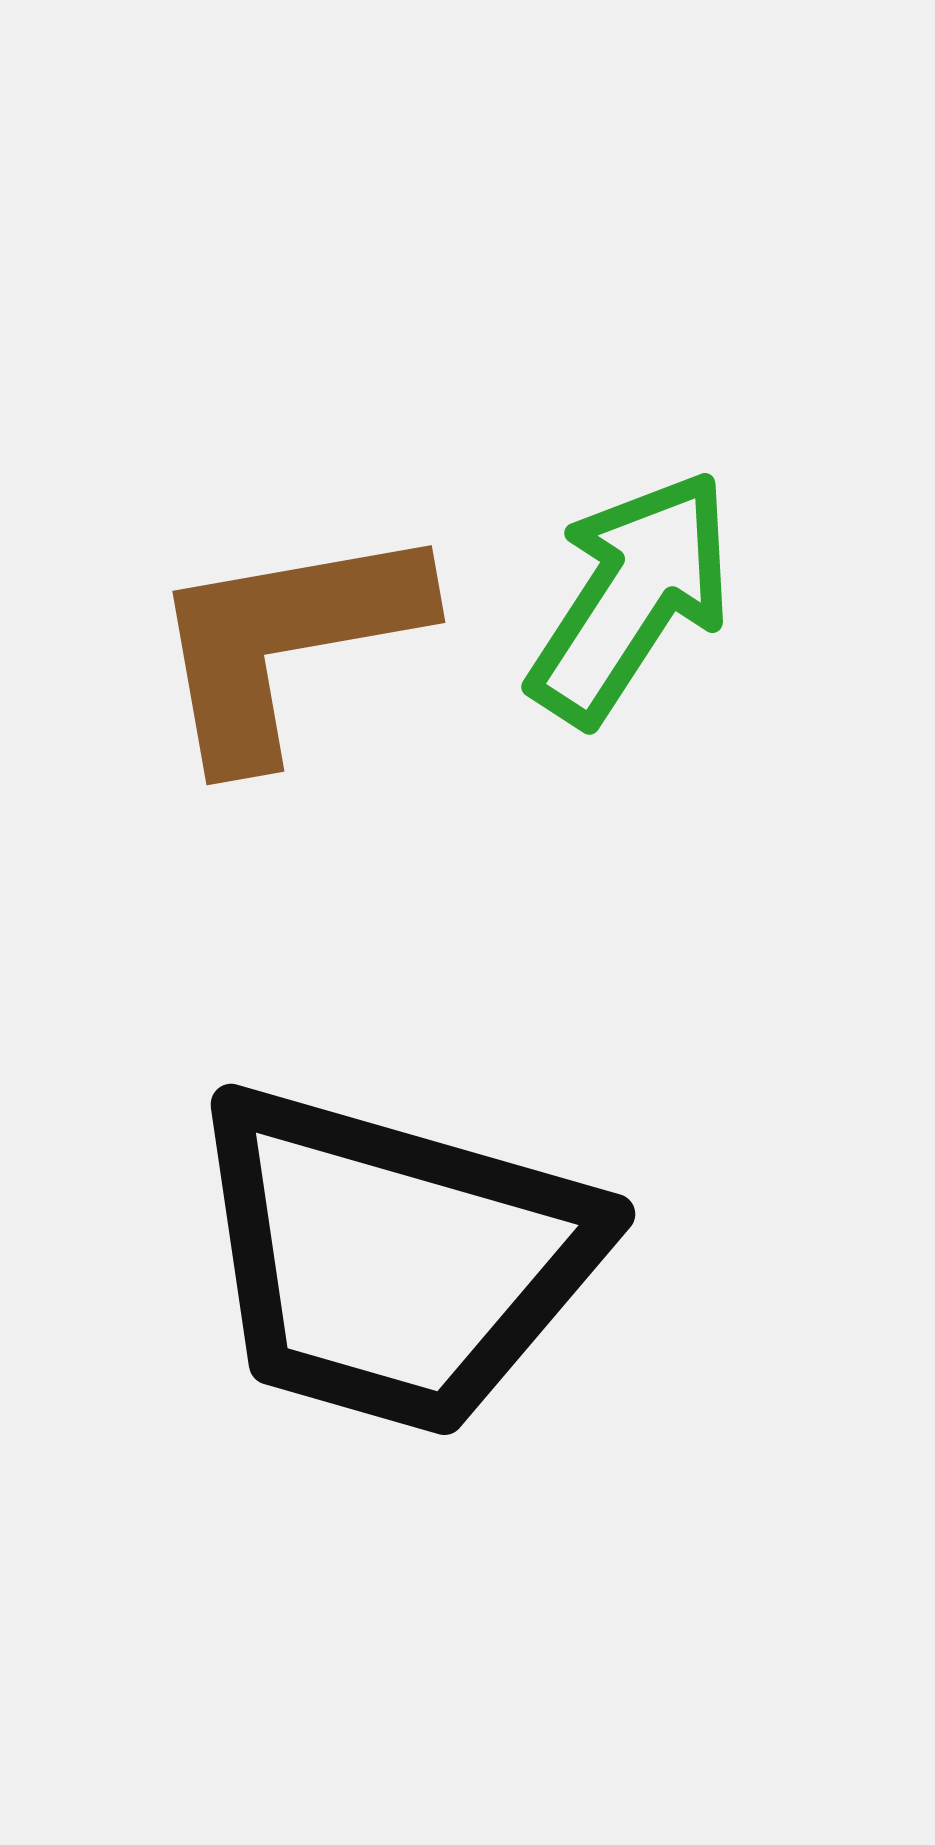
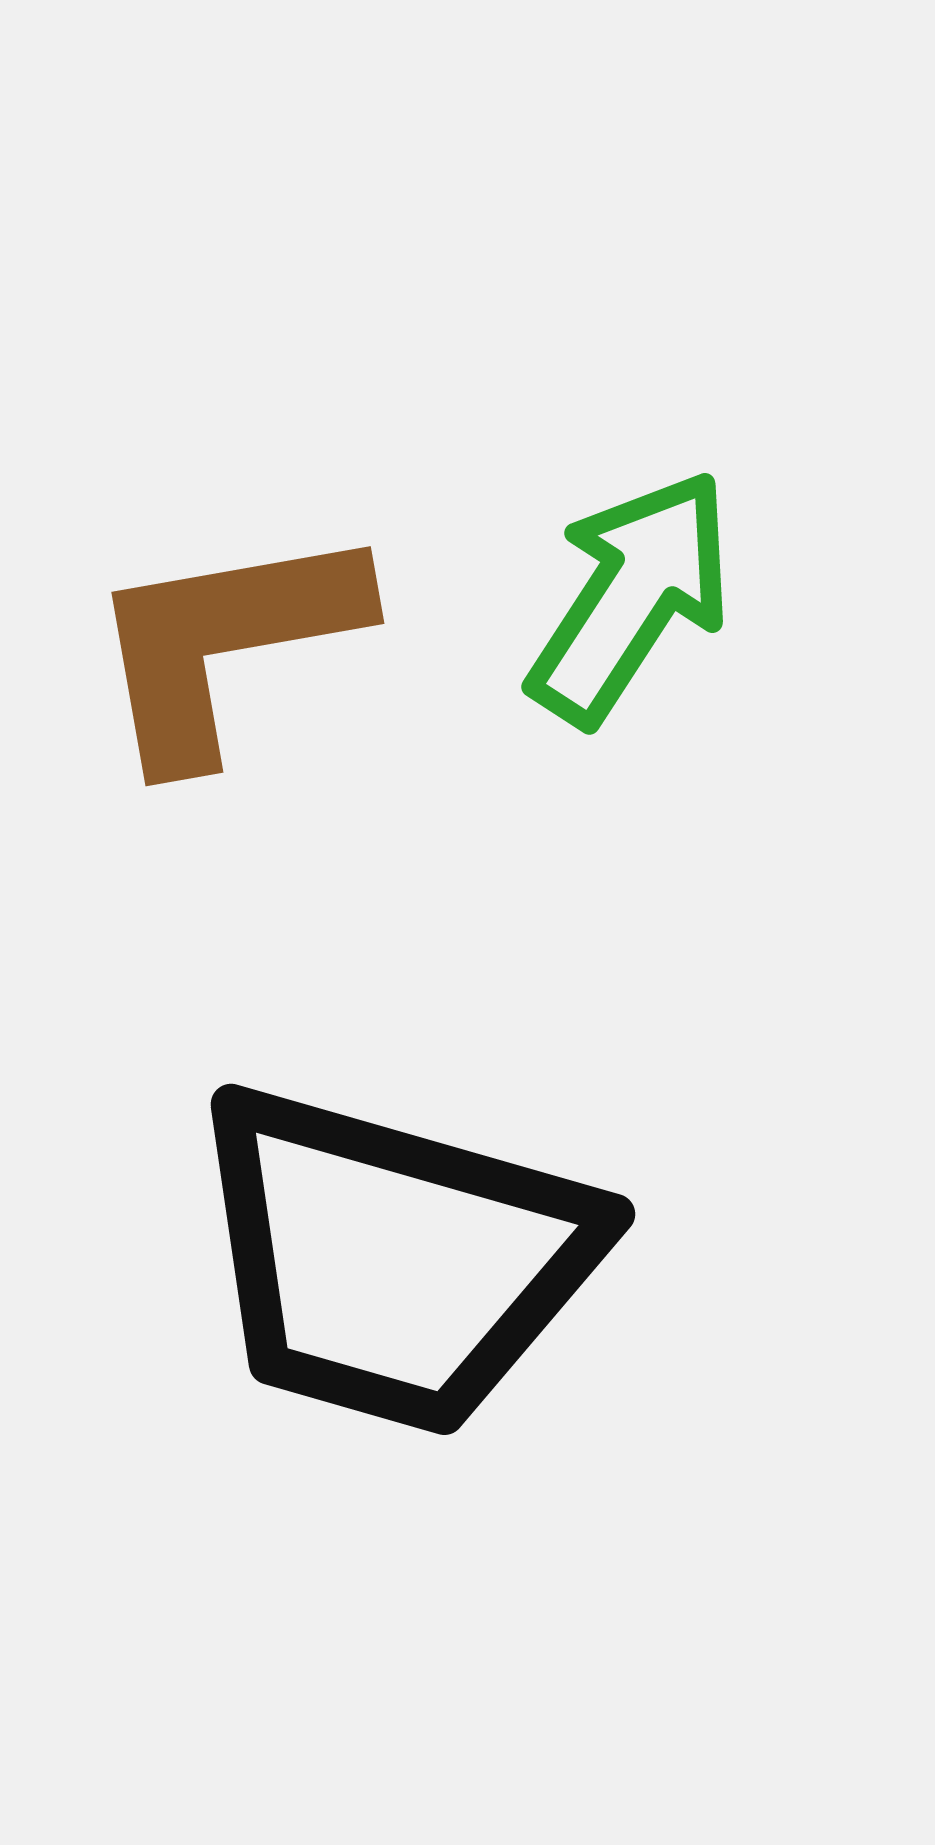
brown L-shape: moved 61 px left, 1 px down
